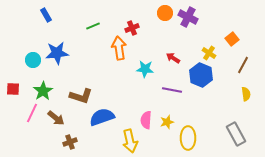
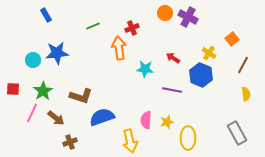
gray rectangle: moved 1 px right, 1 px up
